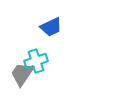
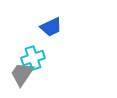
cyan cross: moved 3 px left, 3 px up
